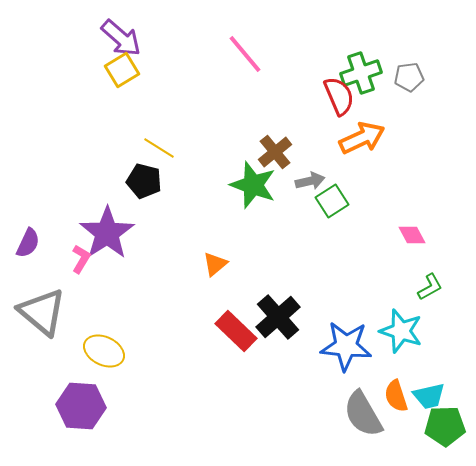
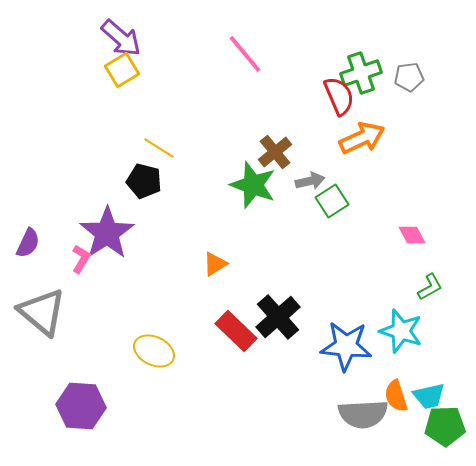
orange triangle: rotated 8 degrees clockwise
yellow ellipse: moved 50 px right
gray semicircle: rotated 63 degrees counterclockwise
